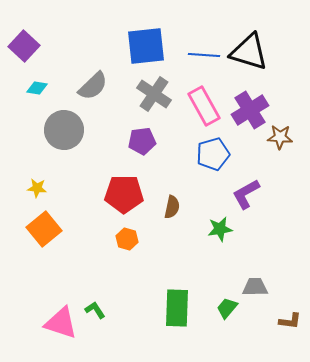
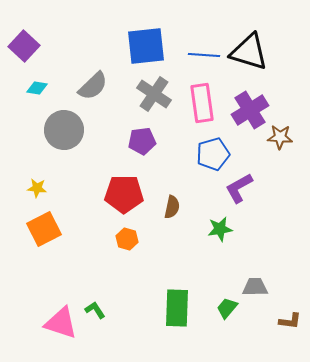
pink rectangle: moved 2 px left, 3 px up; rotated 21 degrees clockwise
purple L-shape: moved 7 px left, 6 px up
orange square: rotated 12 degrees clockwise
